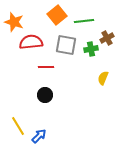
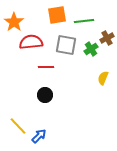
orange square: rotated 30 degrees clockwise
orange star: rotated 18 degrees clockwise
green cross: rotated 24 degrees counterclockwise
yellow line: rotated 12 degrees counterclockwise
